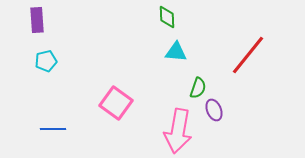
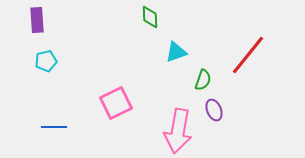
green diamond: moved 17 px left
cyan triangle: rotated 25 degrees counterclockwise
green semicircle: moved 5 px right, 8 px up
pink square: rotated 28 degrees clockwise
blue line: moved 1 px right, 2 px up
